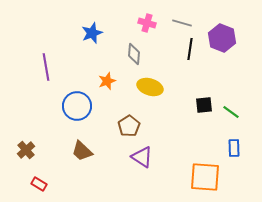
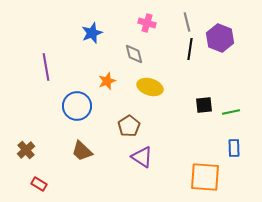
gray line: moved 5 px right, 1 px up; rotated 60 degrees clockwise
purple hexagon: moved 2 px left
gray diamond: rotated 20 degrees counterclockwise
green line: rotated 48 degrees counterclockwise
